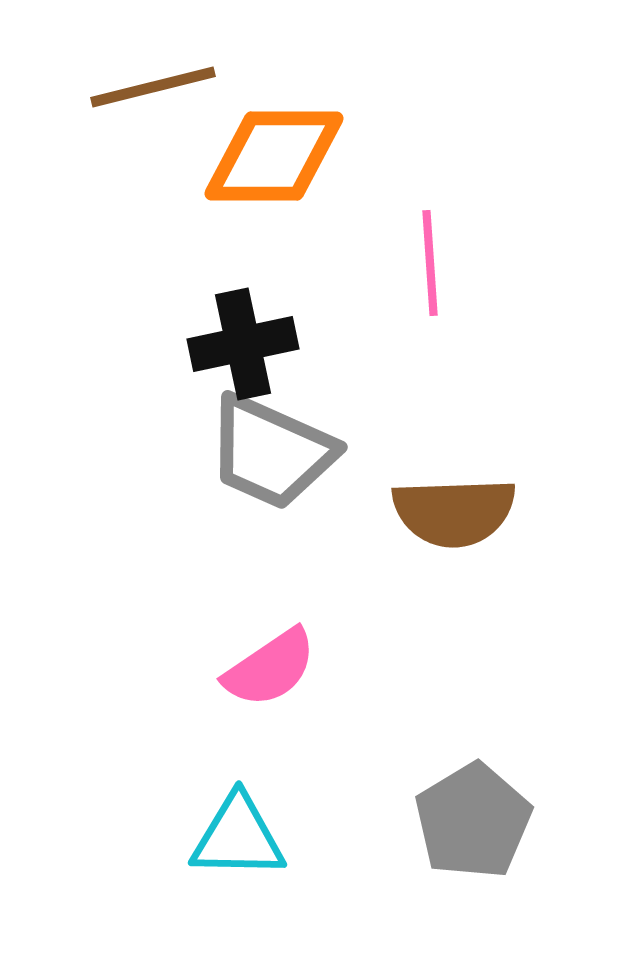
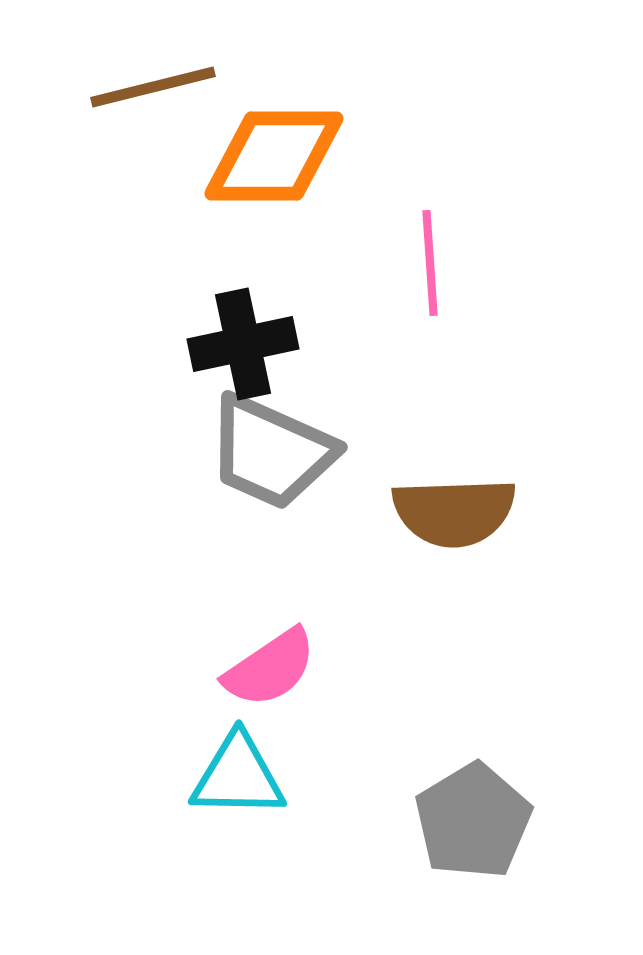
cyan triangle: moved 61 px up
